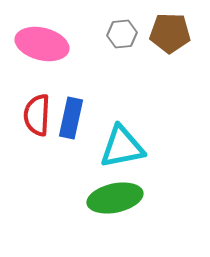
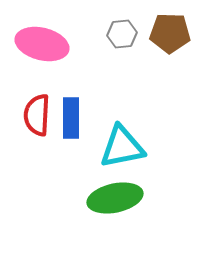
blue rectangle: rotated 12 degrees counterclockwise
